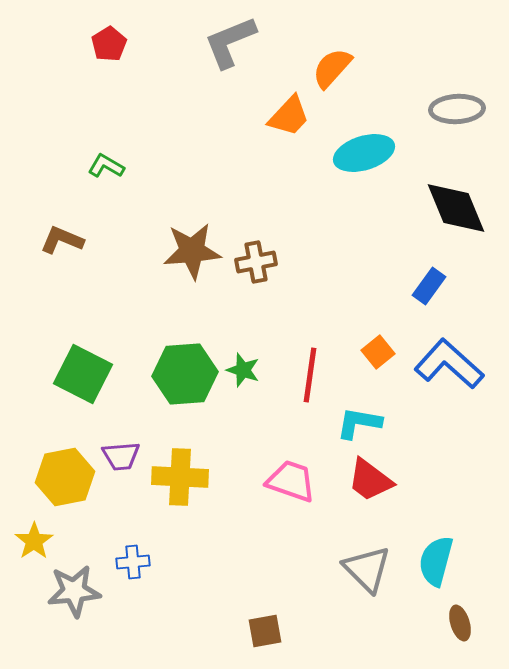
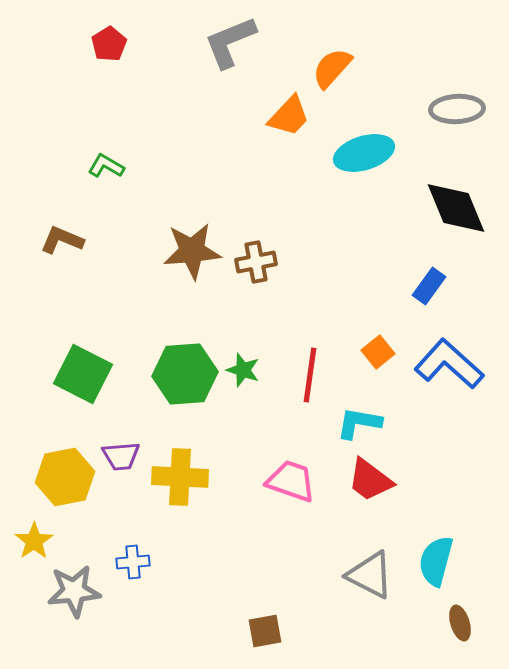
gray triangle: moved 3 px right, 6 px down; rotated 18 degrees counterclockwise
